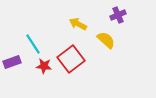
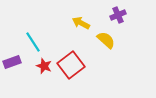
yellow arrow: moved 3 px right, 1 px up
cyan line: moved 2 px up
red square: moved 6 px down
red star: rotated 14 degrees clockwise
